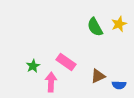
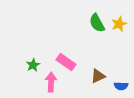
green semicircle: moved 2 px right, 4 px up
green star: moved 1 px up
blue semicircle: moved 2 px right, 1 px down
